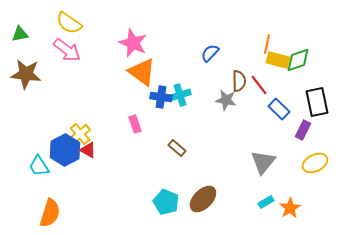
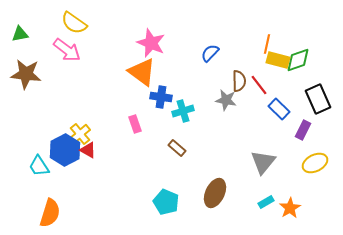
yellow semicircle: moved 5 px right
pink star: moved 18 px right
cyan cross: moved 3 px right, 16 px down
black rectangle: moved 1 px right, 3 px up; rotated 12 degrees counterclockwise
brown ellipse: moved 12 px right, 6 px up; rotated 20 degrees counterclockwise
